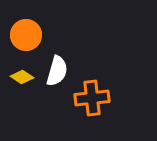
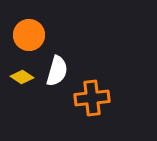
orange circle: moved 3 px right
